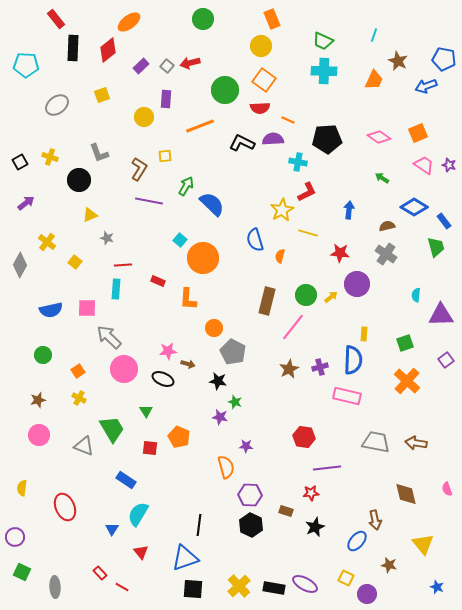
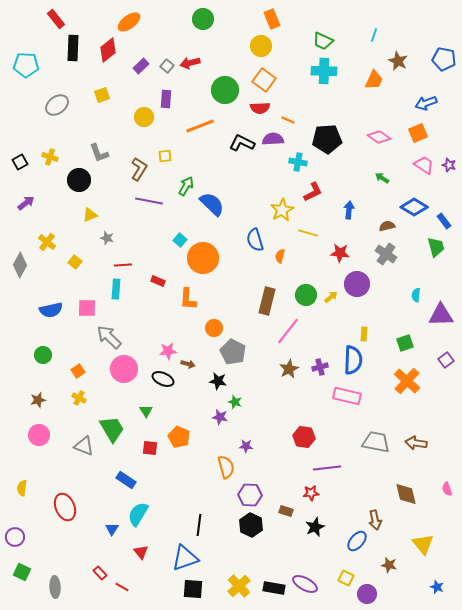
blue arrow at (426, 86): moved 17 px down
red L-shape at (307, 192): moved 6 px right
pink line at (293, 327): moved 5 px left, 4 px down
